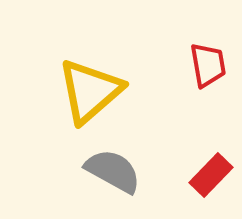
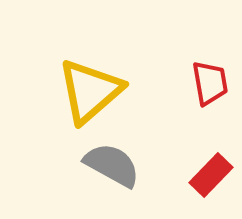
red trapezoid: moved 2 px right, 18 px down
gray semicircle: moved 1 px left, 6 px up
